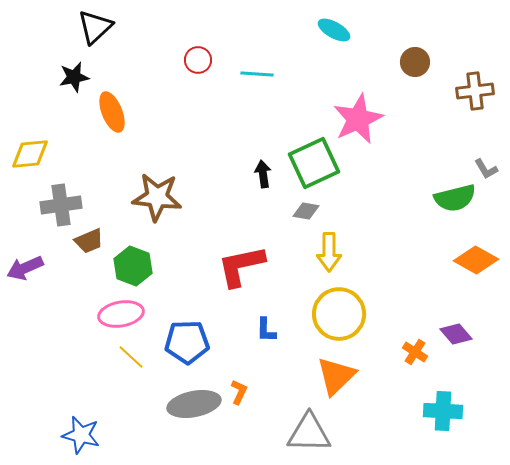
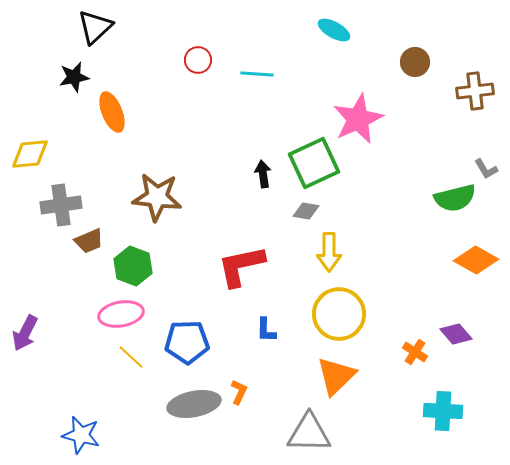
purple arrow: moved 65 px down; rotated 39 degrees counterclockwise
